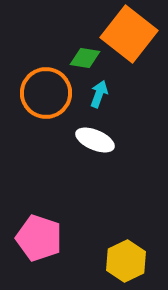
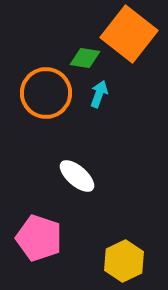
white ellipse: moved 18 px left, 36 px down; rotated 18 degrees clockwise
yellow hexagon: moved 2 px left
